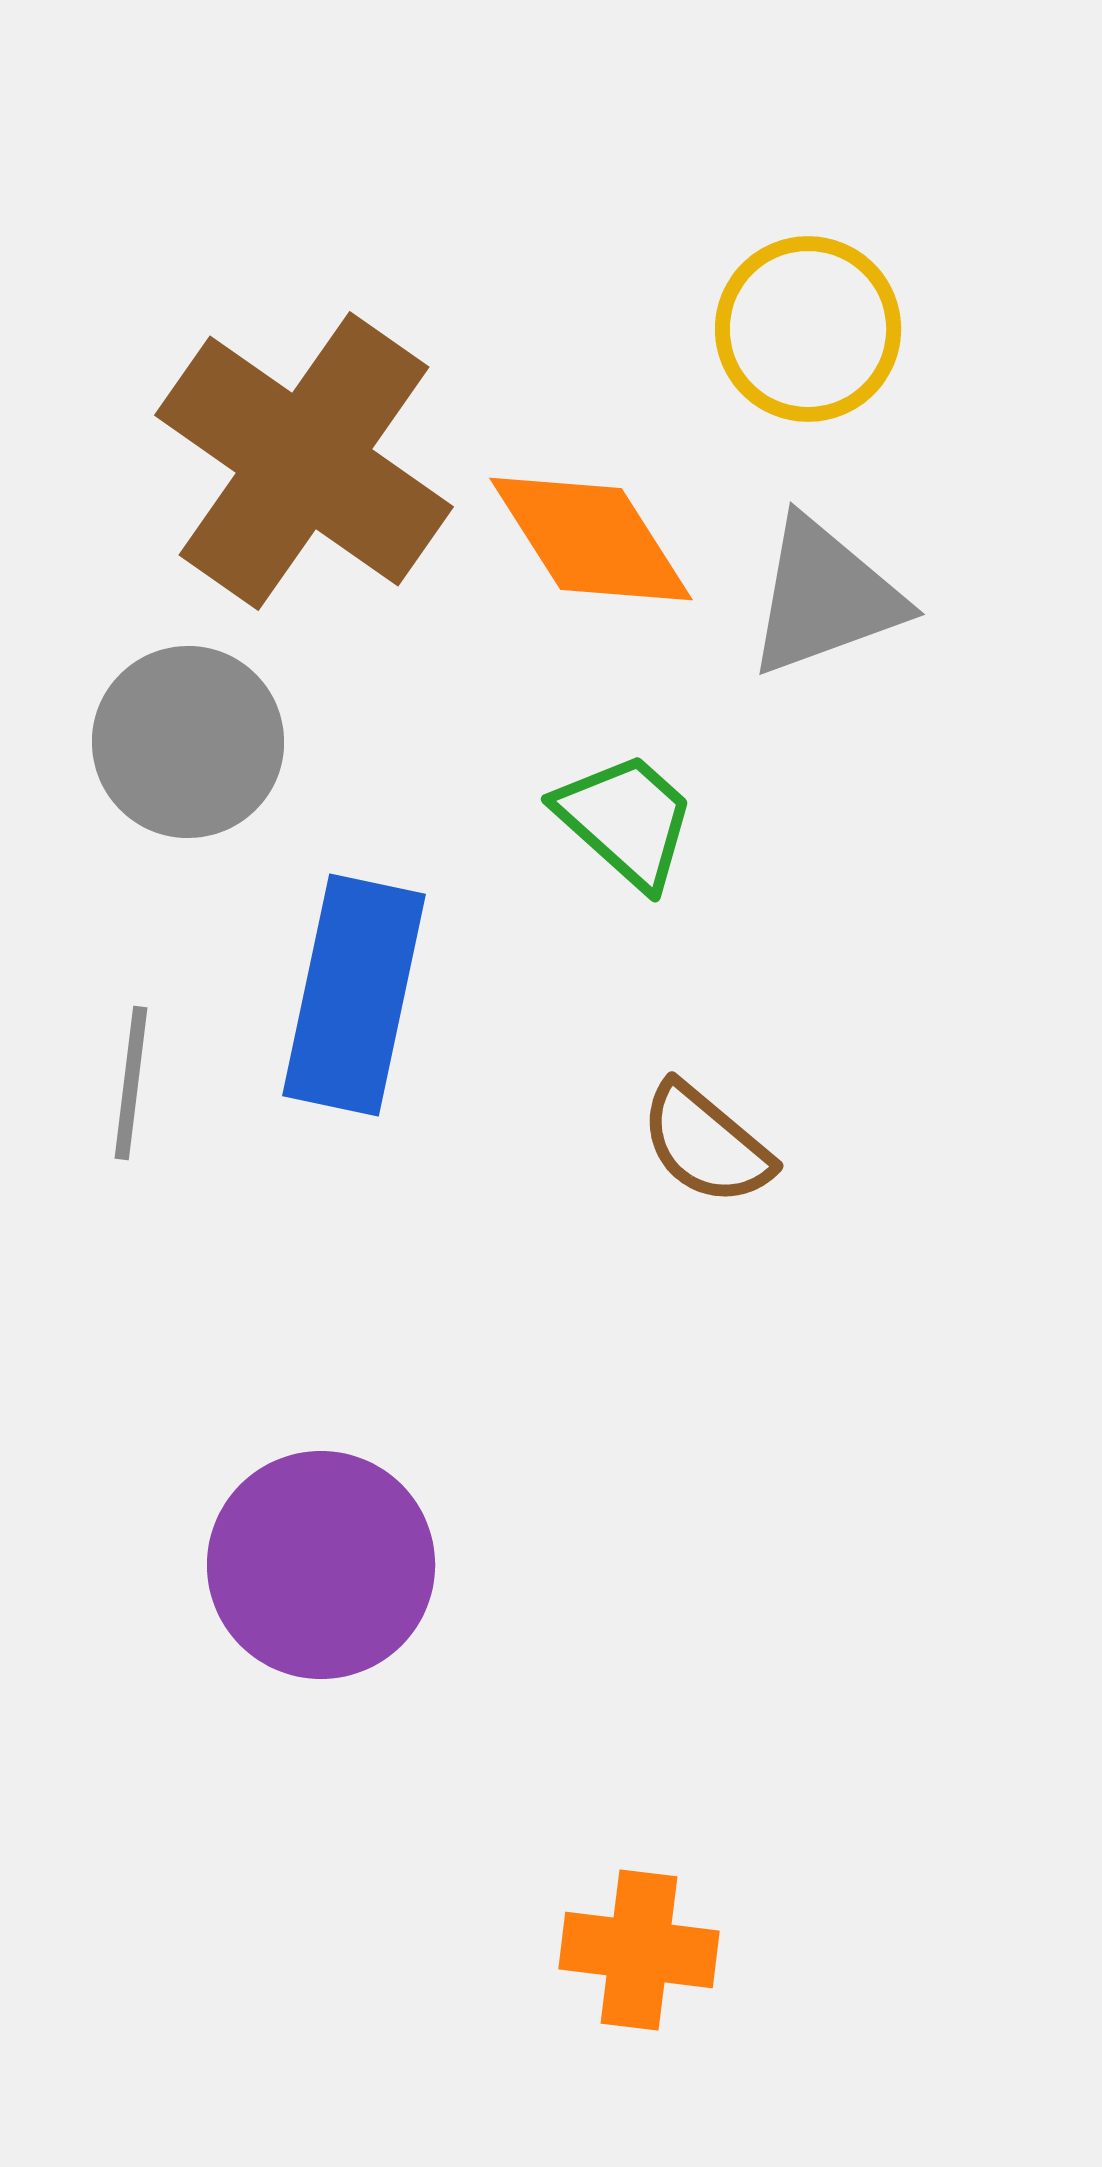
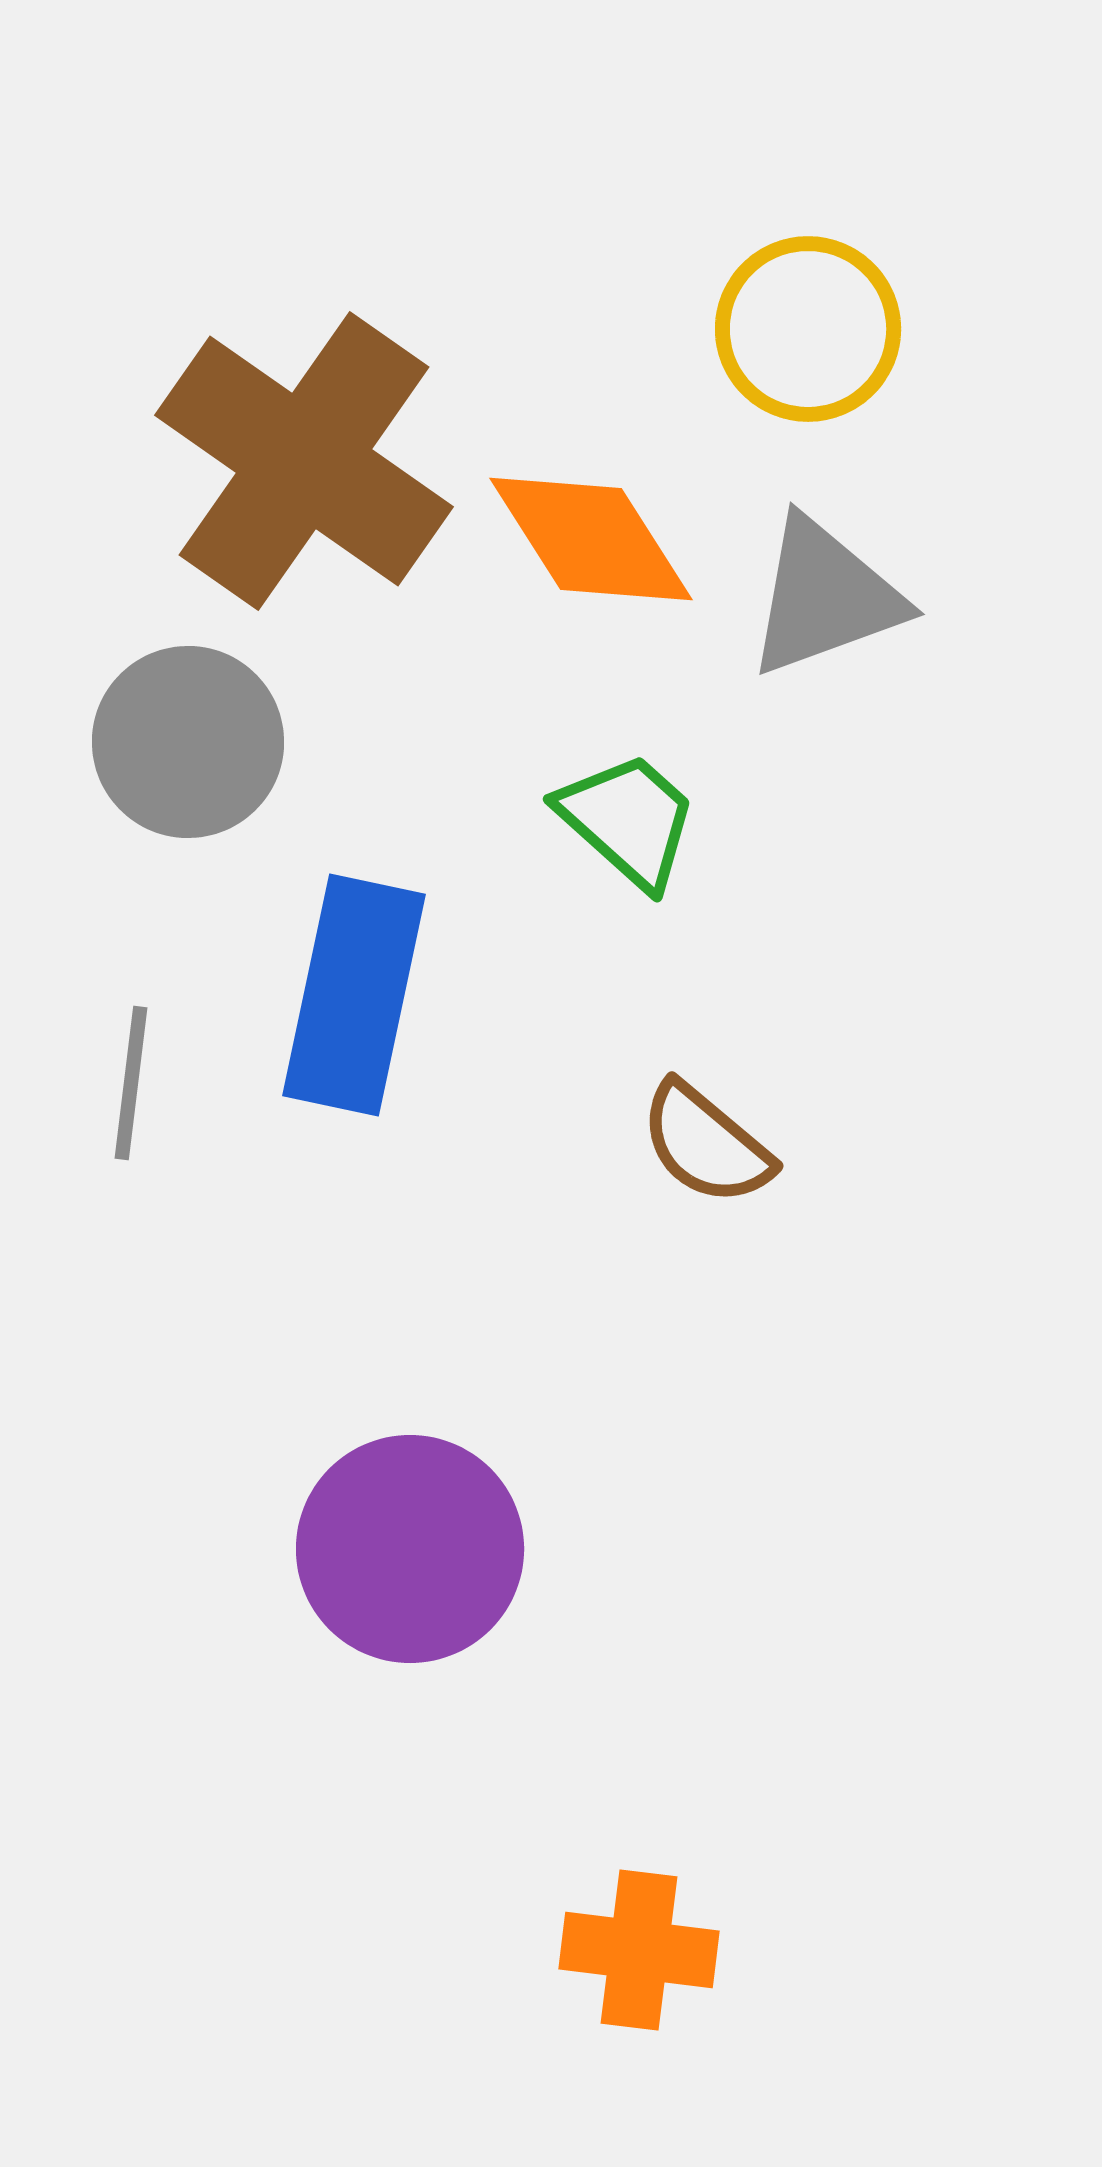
green trapezoid: moved 2 px right
purple circle: moved 89 px right, 16 px up
